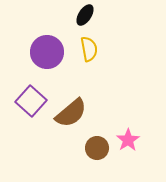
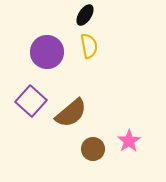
yellow semicircle: moved 3 px up
pink star: moved 1 px right, 1 px down
brown circle: moved 4 px left, 1 px down
